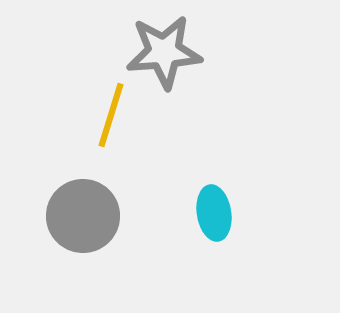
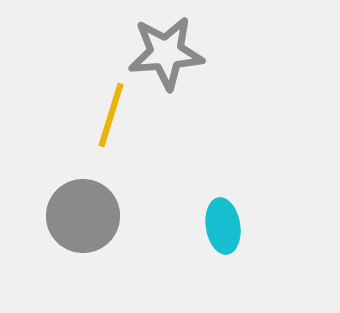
gray star: moved 2 px right, 1 px down
cyan ellipse: moved 9 px right, 13 px down
